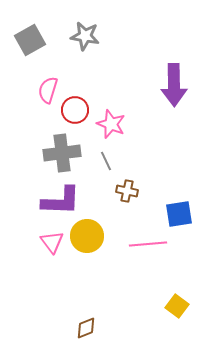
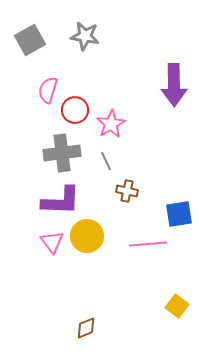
pink star: rotated 20 degrees clockwise
